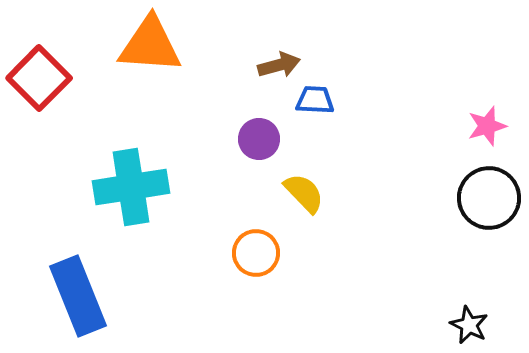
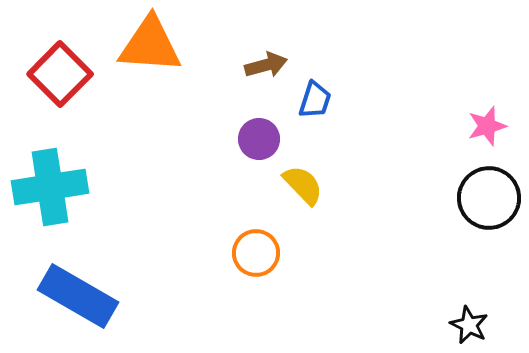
brown arrow: moved 13 px left
red square: moved 21 px right, 4 px up
blue trapezoid: rotated 105 degrees clockwise
cyan cross: moved 81 px left
yellow semicircle: moved 1 px left, 8 px up
blue rectangle: rotated 38 degrees counterclockwise
